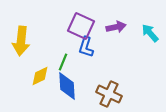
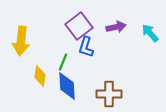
purple square: moved 2 px left; rotated 28 degrees clockwise
yellow diamond: rotated 55 degrees counterclockwise
brown cross: rotated 25 degrees counterclockwise
